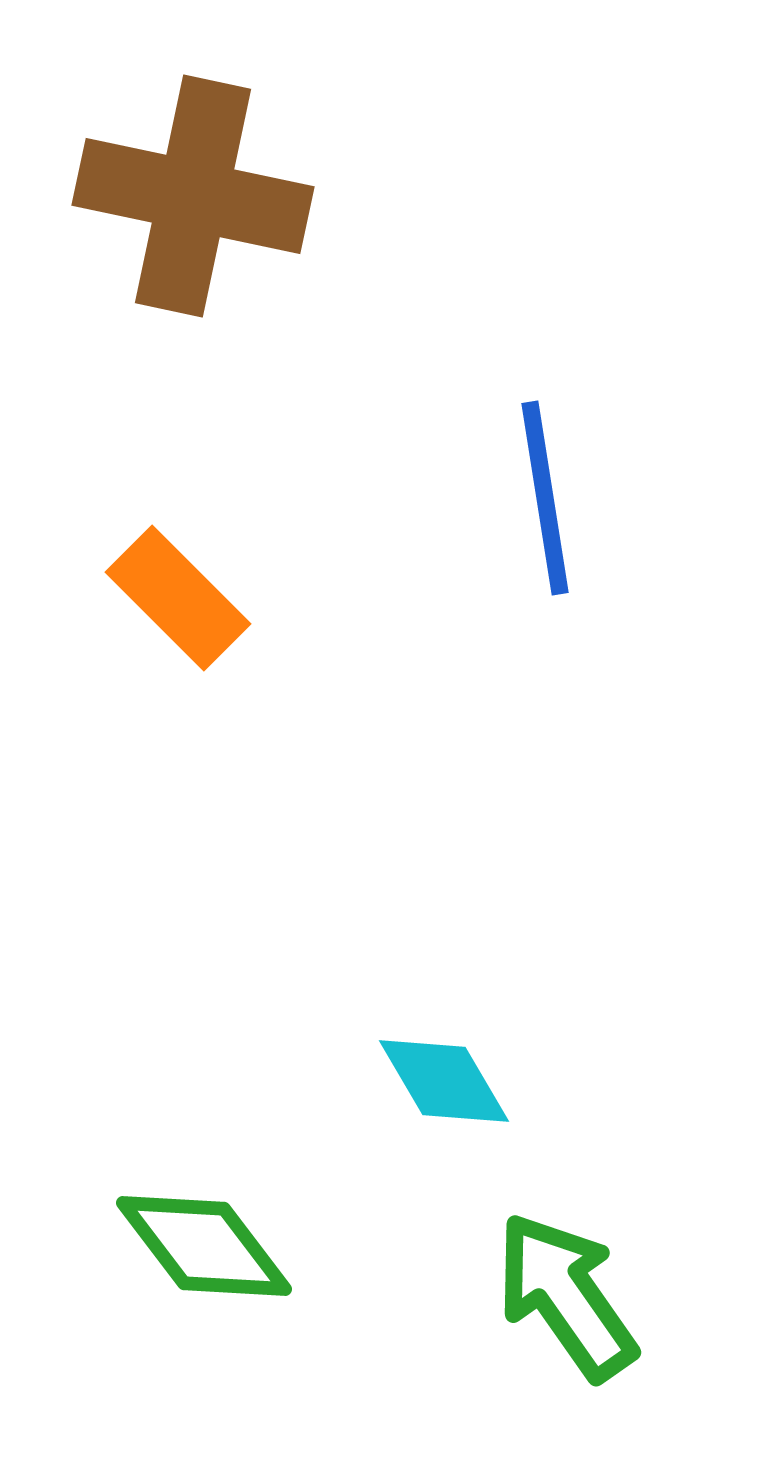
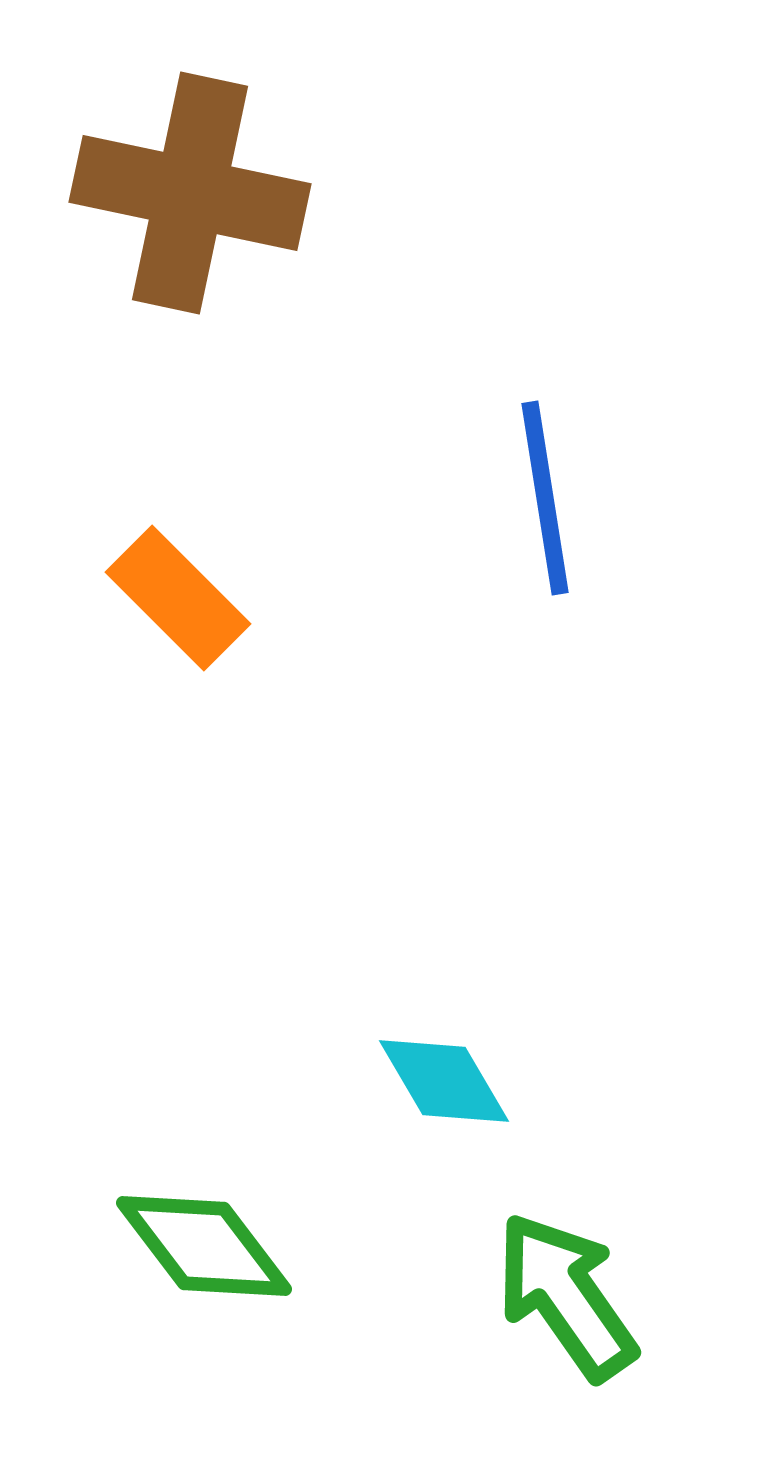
brown cross: moved 3 px left, 3 px up
